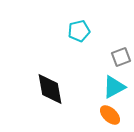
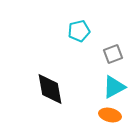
gray square: moved 8 px left, 3 px up
orange ellipse: rotated 30 degrees counterclockwise
